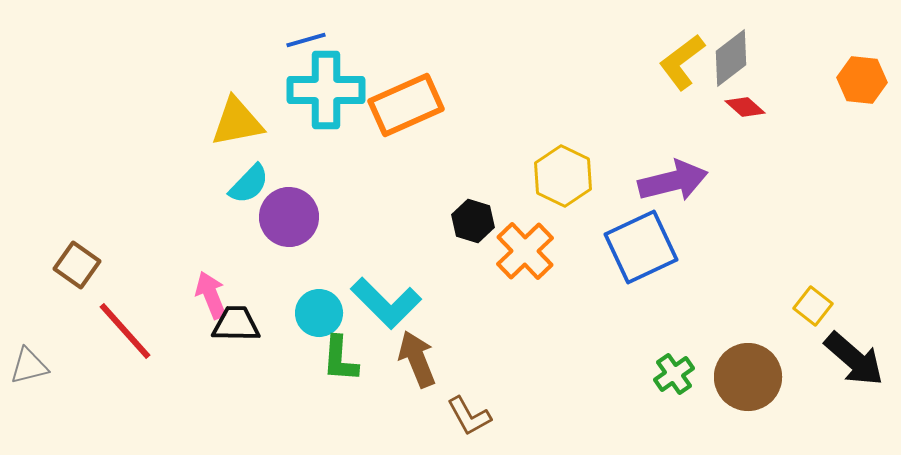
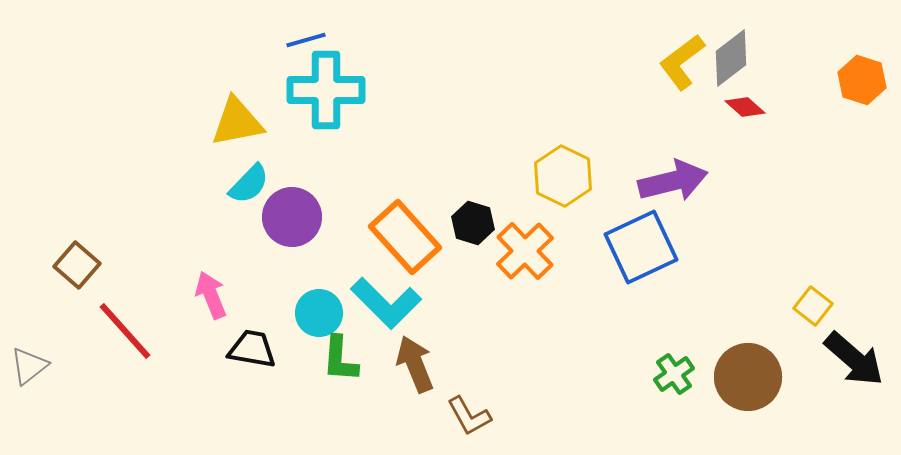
orange hexagon: rotated 12 degrees clockwise
orange rectangle: moved 1 px left, 132 px down; rotated 72 degrees clockwise
purple circle: moved 3 px right
black hexagon: moved 2 px down
brown square: rotated 6 degrees clockwise
black trapezoid: moved 16 px right, 25 px down; rotated 9 degrees clockwise
brown arrow: moved 2 px left, 5 px down
gray triangle: rotated 24 degrees counterclockwise
